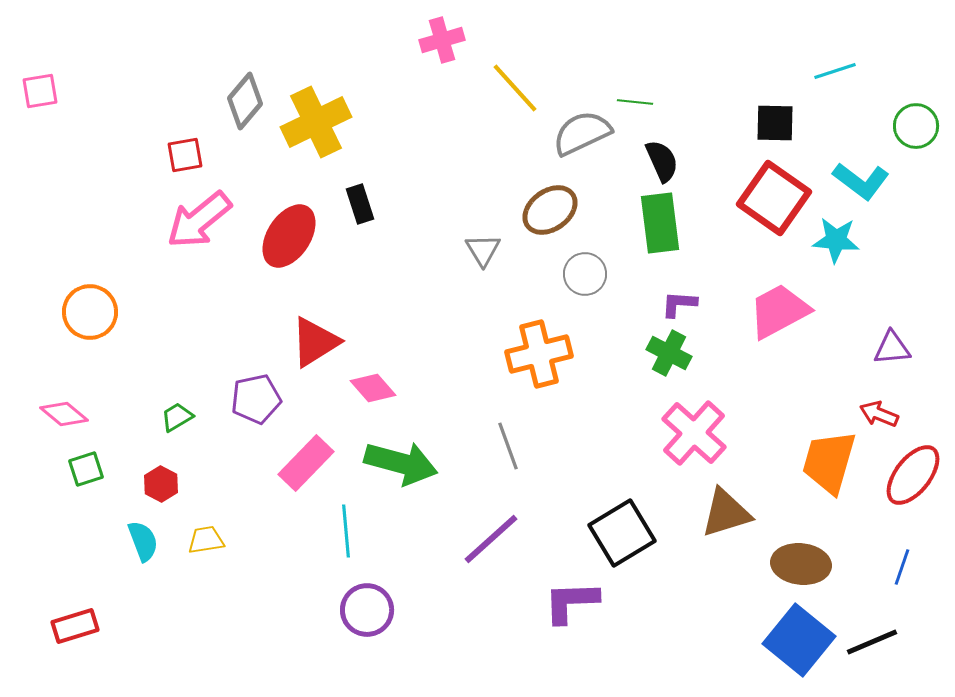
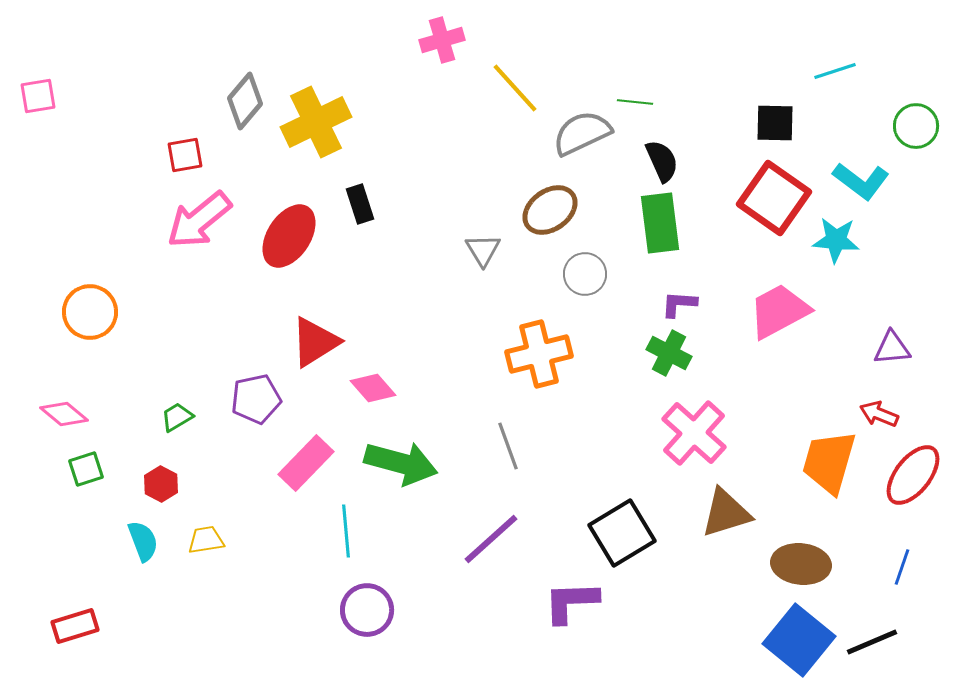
pink square at (40, 91): moved 2 px left, 5 px down
